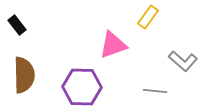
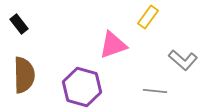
black rectangle: moved 2 px right, 1 px up
gray L-shape: moved 1 px up
purple hexagon: rotated 15 degrees clockwise
